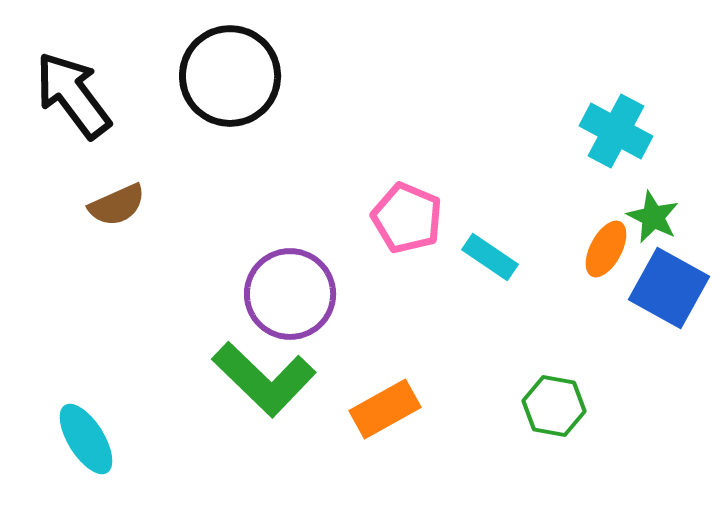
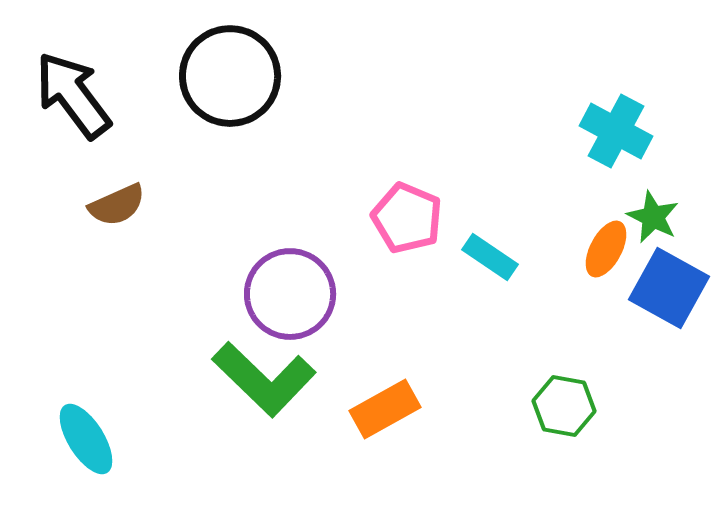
green hexagon: moved 10 px right
